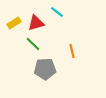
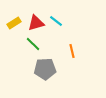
cyan line: moved 1 px left, 9 px down
